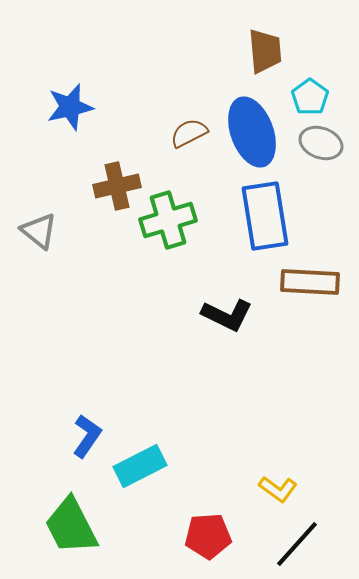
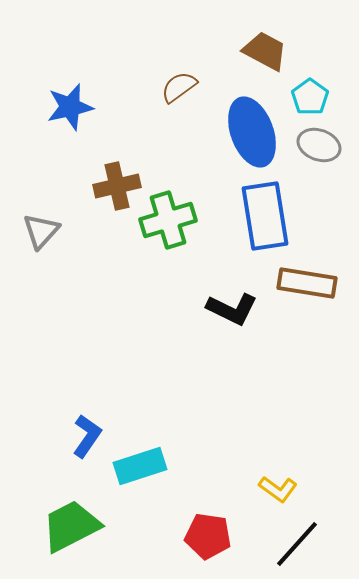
brown trapezoid: rotated 57 degrees counterclockwise
brown semicircle: moved 10 px left, 46 px up; rotated 9 degrees counterclockwise
gray ellipse: moved 2 px left, 2 px down
gray triangle: moved 2 px right; rotated 33 degrees clockwise
brown rectangle: moved 3 px left, 1 px down; rotated 6 degrees clockwise
black L-shape: moved 5 px right, 6 px up
cyan rectangle: rotated 9 degrees clockwise
green trapezoid: rotated 90 degrees clockwise
red pentagon: rotated 12 degrees clockwise
